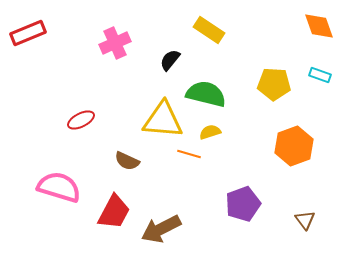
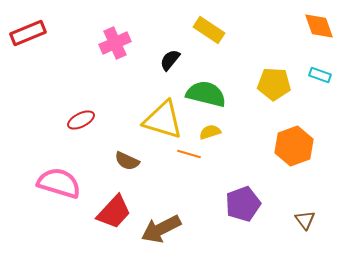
yellow triangle: rotated 12 degrees clockwise
pink semicircle: moved 4 px up
red trapezoid: rotated 15 degrees clockwise
